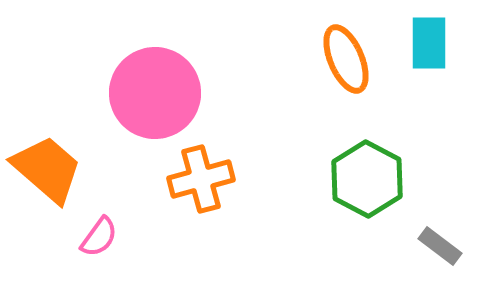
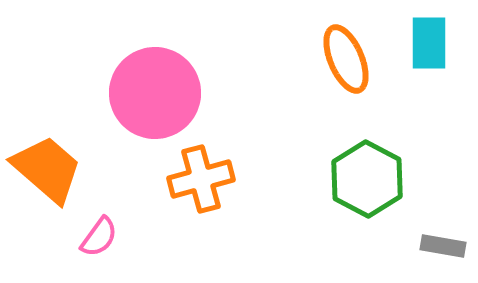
gray rectangle: moved 3 px right; rotated 27 degrees counterclockwise
